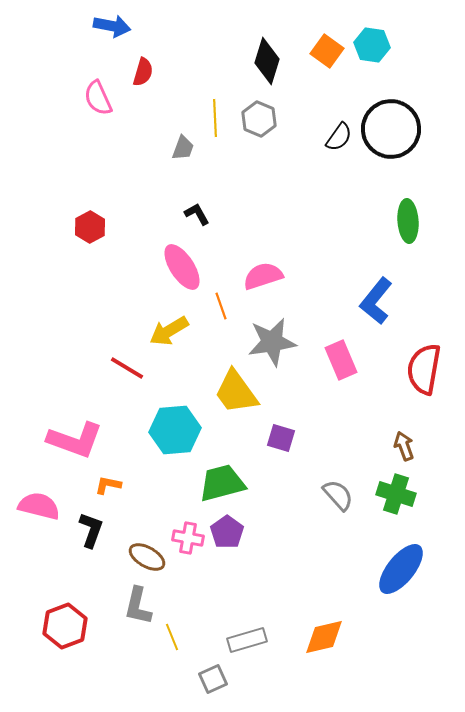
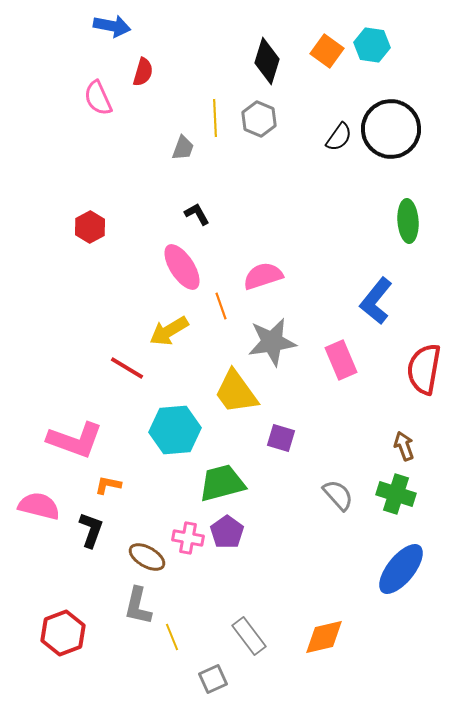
red hexagon at (65, 626): moved 2 px left, 7 px down
gray rectangle at (247, 640): moved 2 px right, 4 px up; rotated 69 degrees clockwise
